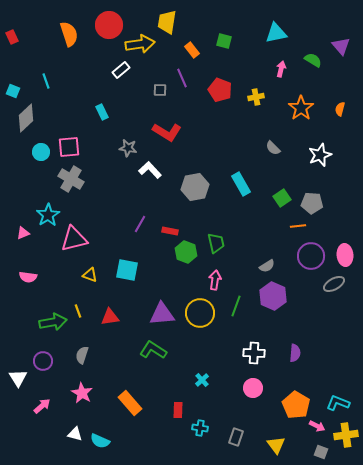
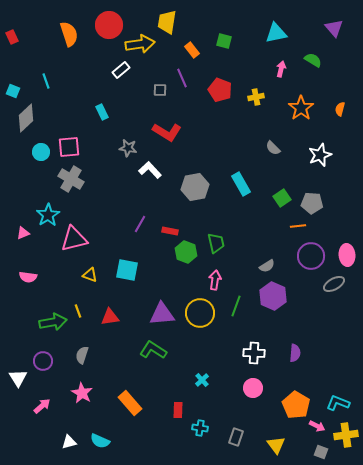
purple triangle at (341, 46): moved 7 px left, 18 px up
pink ellipse at (345, 255): moved 2 px right
white triangle at (75, 434): moved 6 px left, 8 px down; rotated 28 degrees counterclockwise
